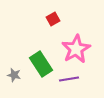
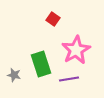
red square: rotated 24 degrees counterclockwise
pink star: moved 1 px down
green rectangle: rotated 15 degrees clockwise
